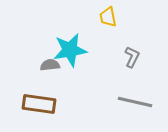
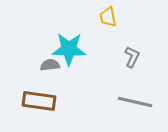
cyan star: moved 1 px left, 1 px up; rotated 12 degrees clockwise
brown rectangle: moved 3 px up
